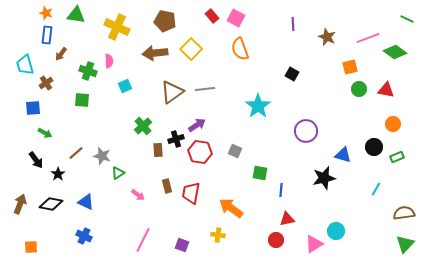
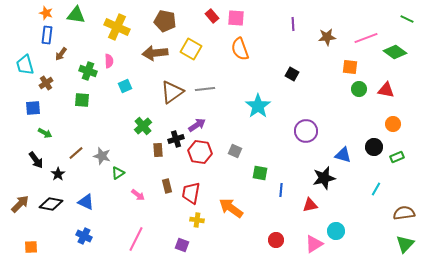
pink square at (236, 18): rotated 24 degrees counterclockwise
brown star at (327, 37): rotated 30 degrees counterclockwise
pink line at (368, 38): moved 2 px left
yellow square at (191, 49): rotated 15 degrees counterclockwise
orange square at (350, 67): rotated 21 degrees clockwise
brown arrow at (20, 204): rotated 24 degrees clockwise
red triangle at (287, 219): moved 23 px right, 14 px up
yellow cross at (218, 235): moved 21 px left, 15 px up
pink line at (143, 240): moved 7 px left, 1 px up
